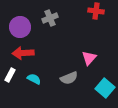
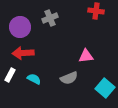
pink triangle: moved 3 px left, 2 px up; rotated 42 degrees clockwise
